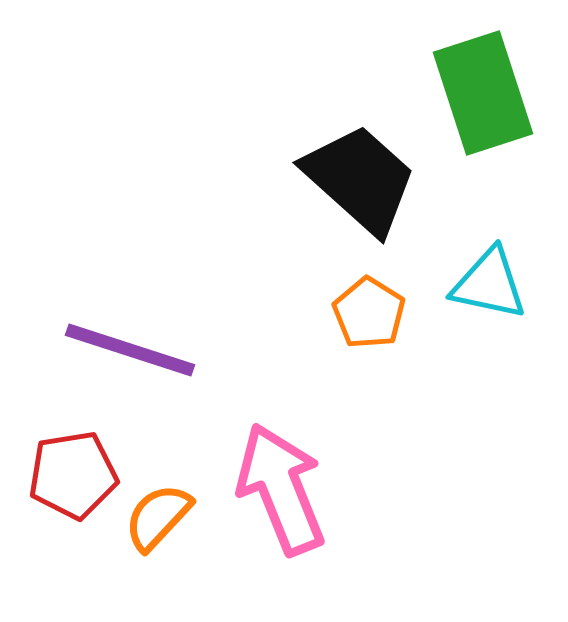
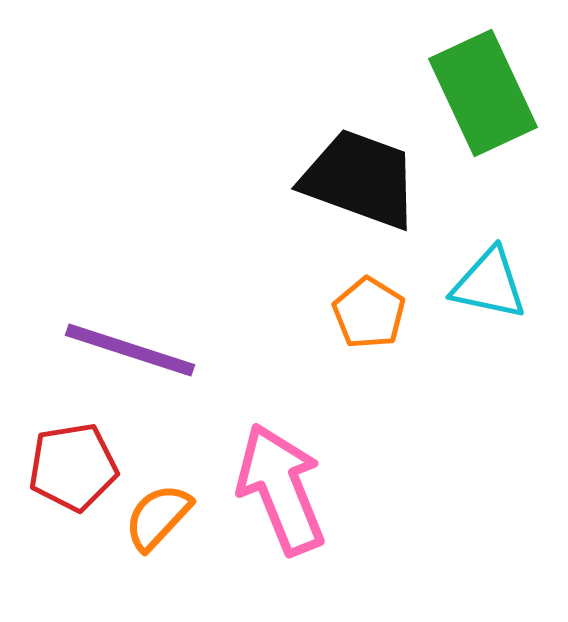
green rectangle: rotated 7 degrees counterclockwise
black trapezoid: rotated 22 degrees counterclockwise
red pentagon: moved 8 px up
